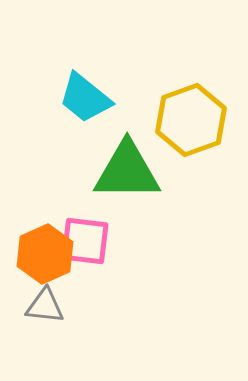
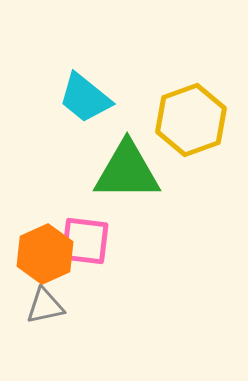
gray triangle: rotated 18 degrees counterclockwise
